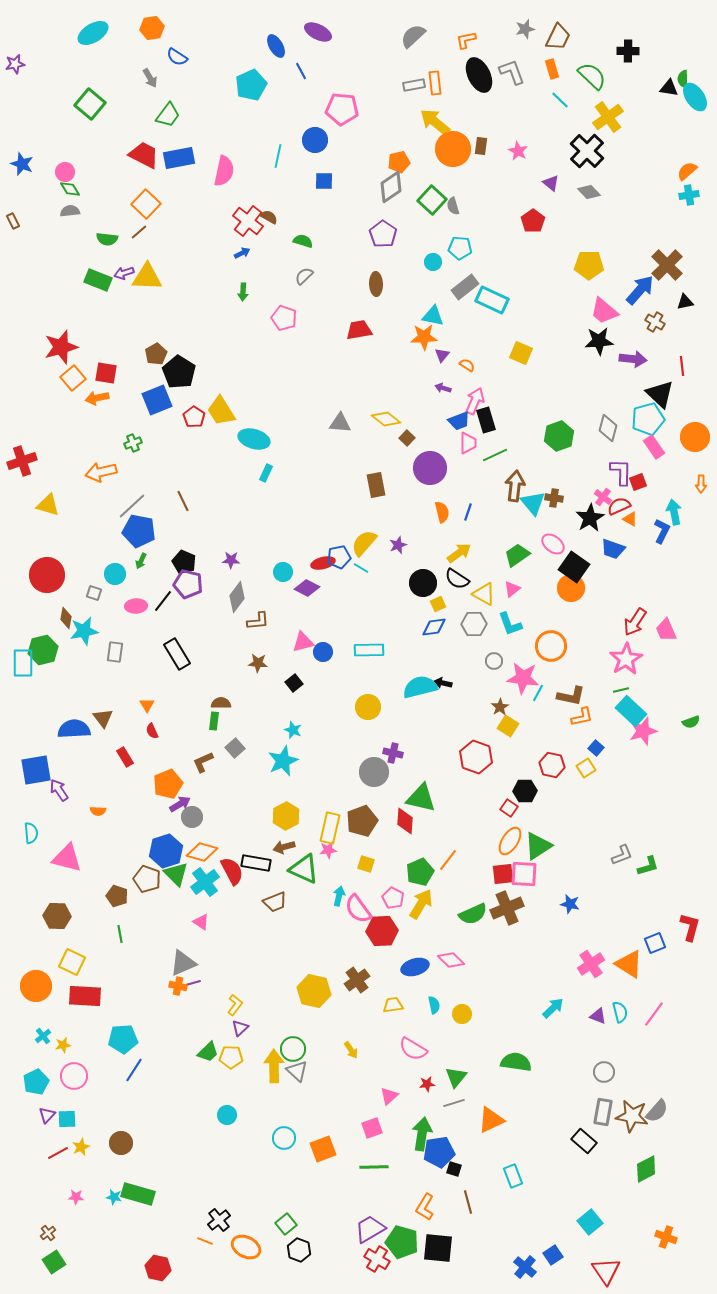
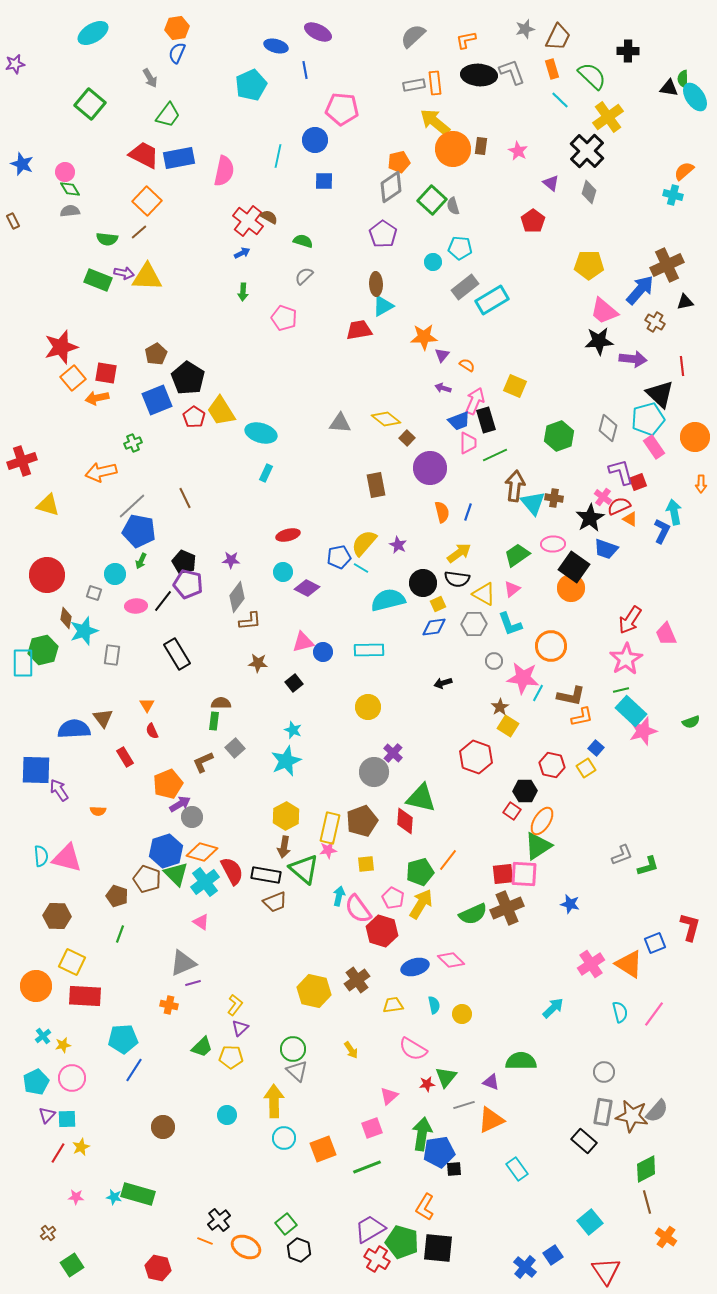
orange hexagon at (152, 28): moved 25 px right
blue ellipse at (276, 46): rotated 45 degrees counterclockwise
blue semicircle at (177, 57): moved 4 px up; rotated 80 degrees clockwise
blue line at (301, 71): moved 4 px right, 1 px up; rotated 18 degrees clockwise
black ellipse at (479, 75): rotated 60 degrees counterclockwise
orange semicircle at (687, 171): moved 3 px left
gray diamond at (589, 192): rotated 60 degrees clockwise
cyan cross at (689, 195): moved 16 px left; rotated 24 degrees clockwise
orange square at (146, 204): moved 1 px right, 3 px up
brown cross at (667, 265): rotated 20 degrees clockwise
purple arrow at (124, 273): rotated 150 degrees counterclockwise
cyan rectangle at (492, 300): rotated 56 degrees counterclockwise
cyan triangle at (433, 316): moved 50 px left, 10 px up; rotated 40 degrees counterclockwise
yellow square at (521, 353): moved 6 px left, 33 px down
black pentagon at (179, 372): moved 9 px right, 6 px down
cyan ellipse at (254, 439): moved 7 px right, 6 px up
purple L-shape at (621, 472): rotated 16 degrees counterclockwise
brown line at (183, 501): moved 2 px right, 3 px up
pink ellipse at (553, 544): rotated 40 degrees counterclockwise
purple star at (398, 545): rotated 24 degrees counterclockwise
blue trapezoid at (613, 549): moved 7 px left
red ellipse at (323, 563): moved 35 px left, 28 px up
black semicircle at (457, 579): rotated 25 degrees counterclockwise
brown L-shape at (258, 621): moved 8 px left
red arrow at (635, 622): moved 5 px left, 2 px up
pink trapezoid at (666, 630): moved 4 px down
cyan star at (84, 631): rotated 8 degrees counterclockwise
gray rectangle at (115, 652): moved 3 px left, 3 px down
black arrow at (443, 683): rotated 30 degrees counterclockwise
cyan semicircle at (420, 687): moved 32 px left, 87 px up
purple cross at (393, 753): rotated 30 degrees clockwise
cyan star at (283, 761): moved 3 px right
blue square at (36, 770): rotated 12 degrees clockwise
red square at (509, 808): moved 3 px right, 3 px down
cyan semicircle at (31, 833): moved 10 px right, 23 px down
orange ellipse at (510, 841): moved 32 px right, 20 px up
brown arrow at (284, 847): rotated 65 degrees counterclockwise
black rectangle at (256, 863): moved 10 px right, 12 px down
yellow square at (366, 864): rotated 24 degrees counterclockwise
green triangle at (304, 869): rotated 16 degrees clockwise
green pentagon at (420, 872): rotated 8 degrees clockwise
red hexagon at (382, 931): rotated 20 degrees clockwise
green line at (120, 934): rotated 30 degrees clockwise
orange cross at (178, 986): moved 9 px left, 19 px down
purple triangle at (598, 1016): moved 107 px left, 66 px down
green trapezoid at (208, 1052): moved 6 px left, 5 px up
green semicircle at (516, 1062): moved 5 px right, 1 px up; rotated 8 degrees counterclockwise
yellow arrow at (274, 1066): moved 35 px down
pink circle at (74, 1076): moved 2 px left, 2 px down
green triangle at (456, 1077): moved 10 px left
gray line at (454, 1103): moved 10 px right, 2 px down
brown circle at (121, 1143): moved 42 px right, 16 px up
red line at (58, 1153): rotated 30 degrees counterclockwise
green line at (374, 1167): moved 7 px left; rotated 20 degrees counterclockwise
black square at (454, 1169): rotated 21 degrees counterclockwise
cyan rectangle at (513, 1176): moved 4 px right, 7 px up; rotated 15 degrees counterclockwise
brown line at (468, 1202): moved 179 px right
orange cross at (666, 1237): rotated 15 degrees clockwise
green square at (54, 1262): moved 18 px right, 3 px down
